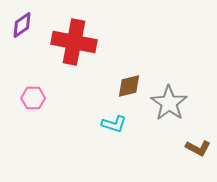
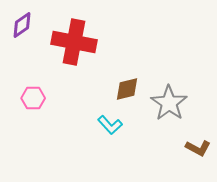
brown diamond: moved 2 px left, 3 px down
cyan L-shape: moved 4 px left, 1 px down; rotated 30 degrees clockwise
